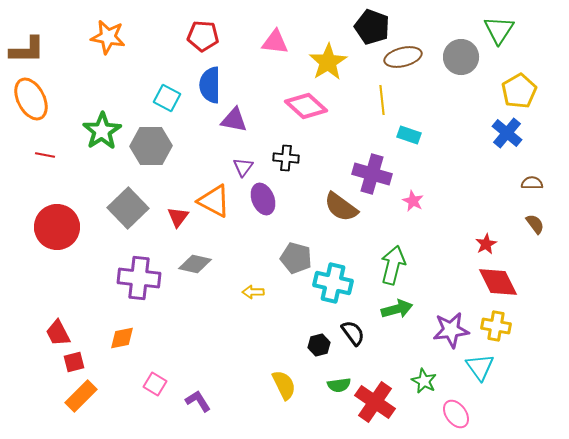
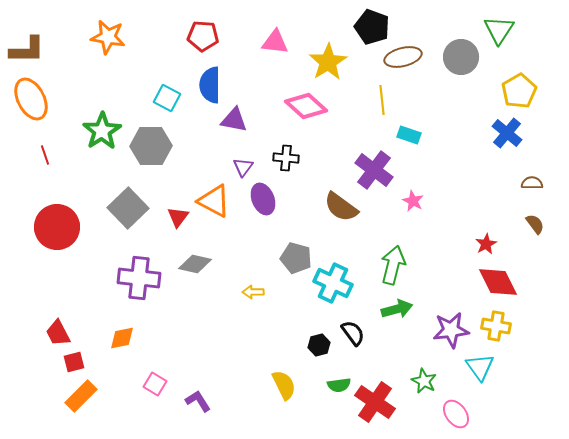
red line at (45, 155): rotated 60 degrees clockwise
purple cross at (372, 174): moved 2 px right, 4 px up; rotated 21 degrees clockwise
cyan cross at (333, 283): rotated 12 degrees clockwise
